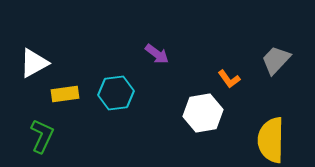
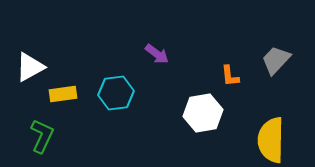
white triangle: moved 4 px left, 4 px down
orange L-shape: moved 1 px right, 3 px up; rotated 30 degrees clockwise
yellow rectangle: moved 2 px left
